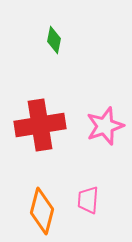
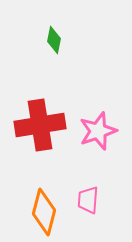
pink star: moved 7 px left, 5 px down
orange diamond: moved 2 px right, 1 px down
